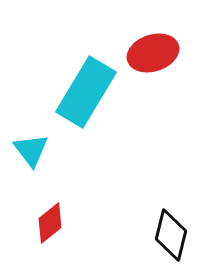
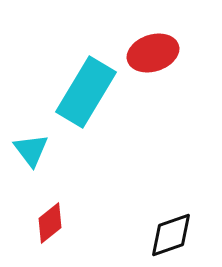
black diamond: rotated 57 degrees clockwise
